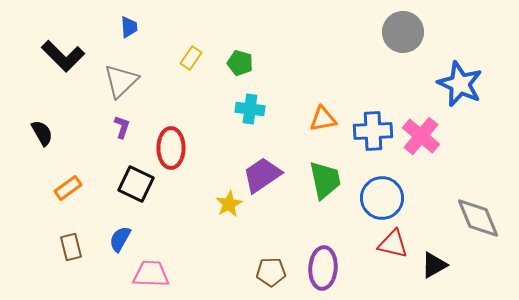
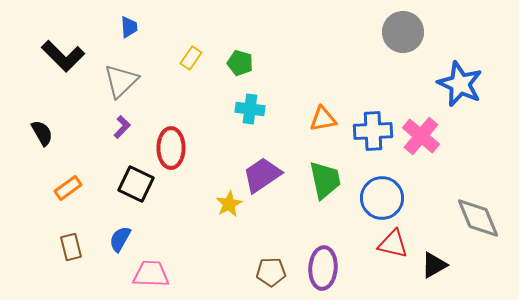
purple L-shape: rotated 25 degrees clockwise
